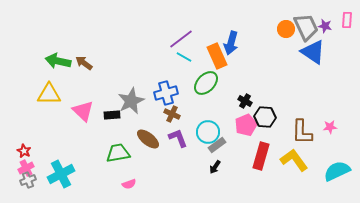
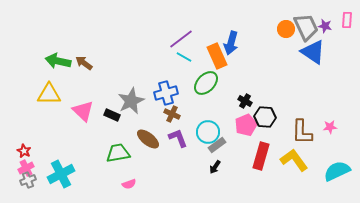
black rectangle: rotated 28 degrees clockwise
